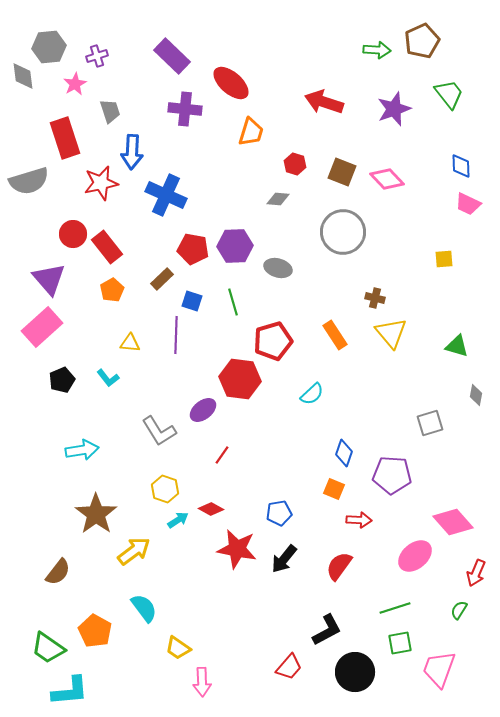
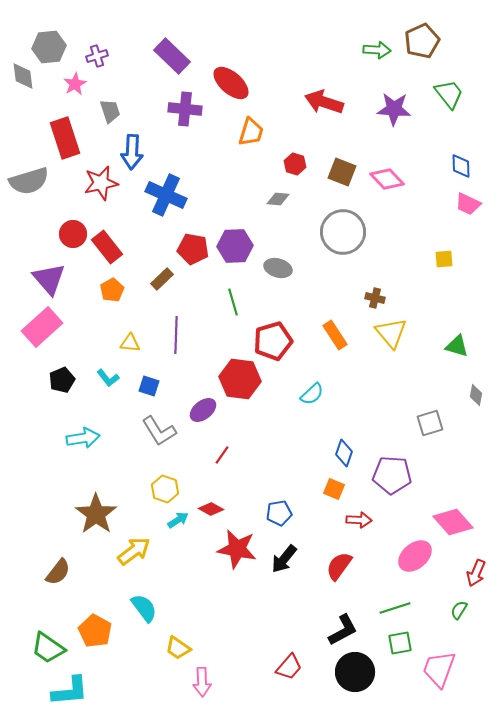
purple star at (394, 109): rotated 24 degrees clockwise
blue square at (192, 301): moved 43 px left, 85 px down
cyan arrow at (82, 450): moved 1 px right, 12 px up
black L-shape at (327, 630): moved 16 px right
